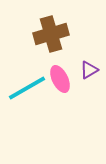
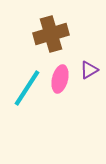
pink ellipse: rotated 40 degrees clockwise
cyan line: rotated 27 degrees counterclockwise
